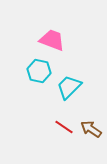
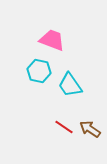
cyan trapezoid: moved 1 px right, 2 px up; rotated 80 degrees counterclockwise
brown arrow: moved 1 px left
